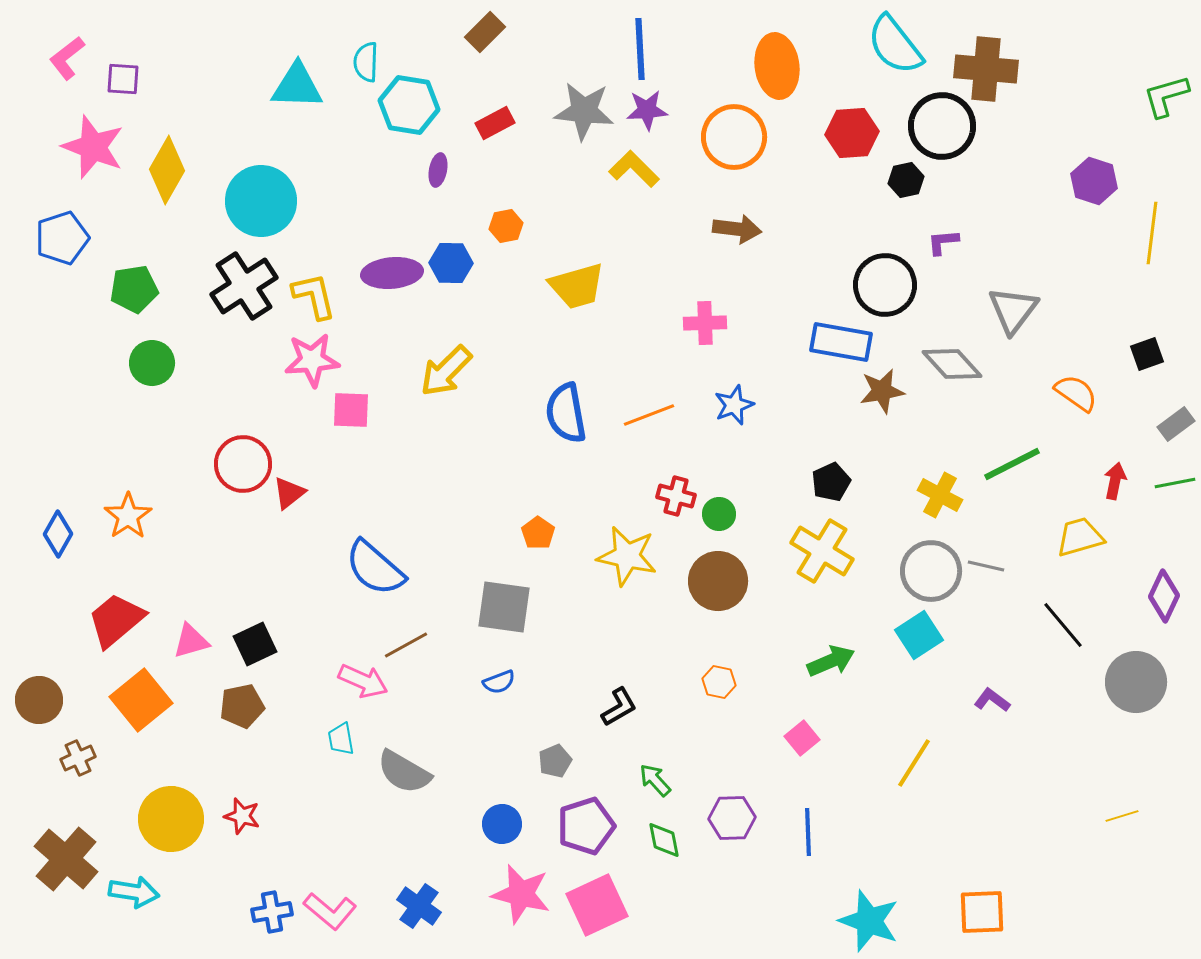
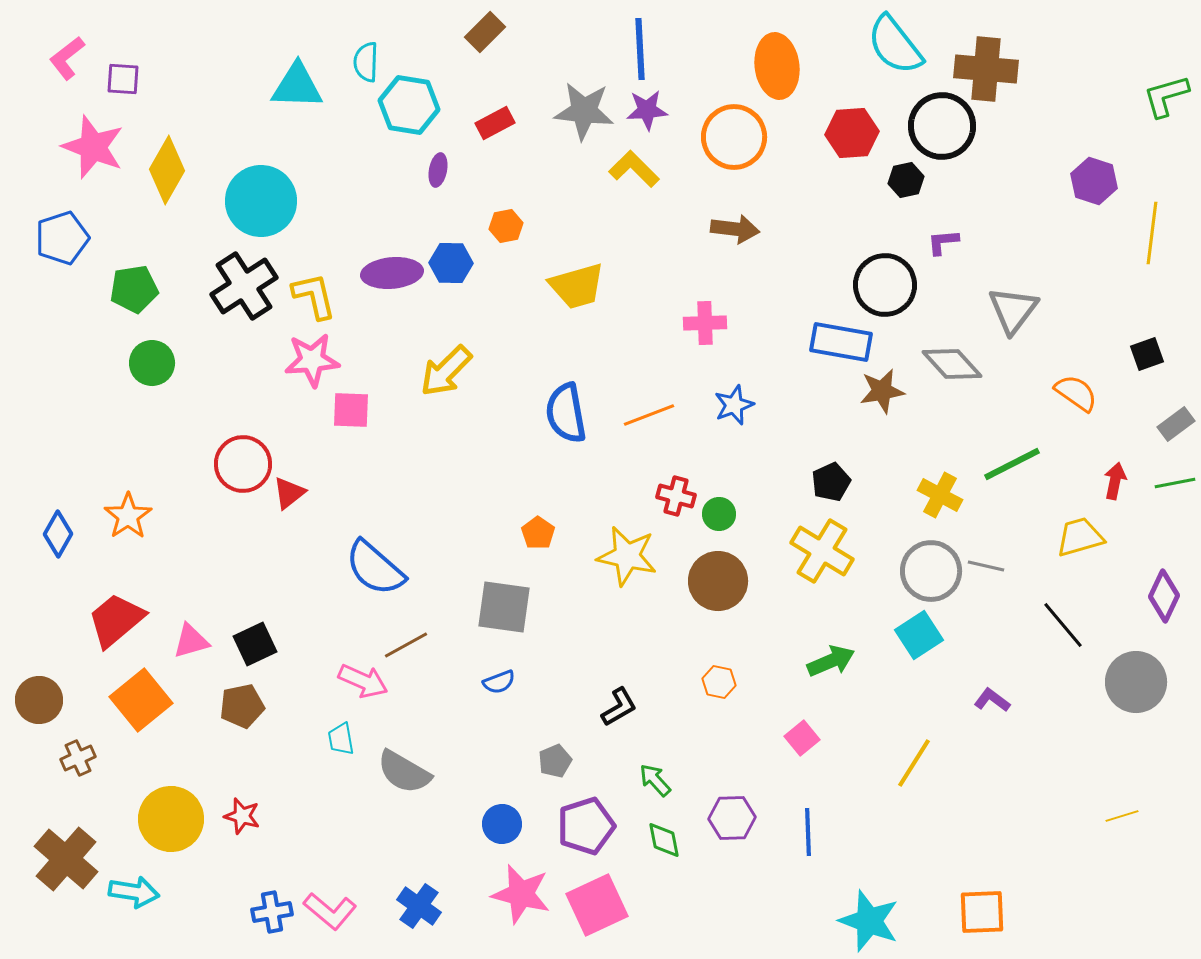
brown arrow at (737, 229): moved 2 px left
